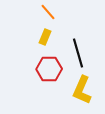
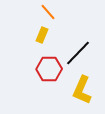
yellow rectangle: moved 3 px left, 2 px up
black line: rotated 60 degrees clockwise
